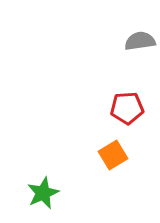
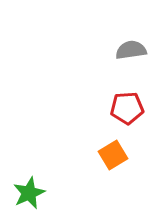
gray semicircle: moved 9 px left, 9 px down
green star: moved 14 px left
